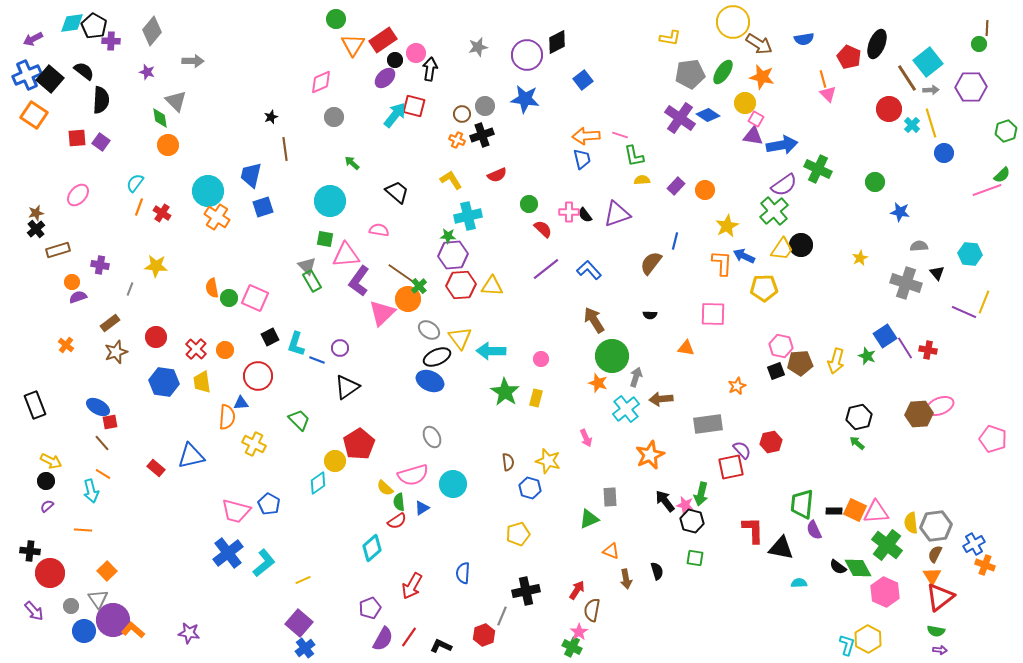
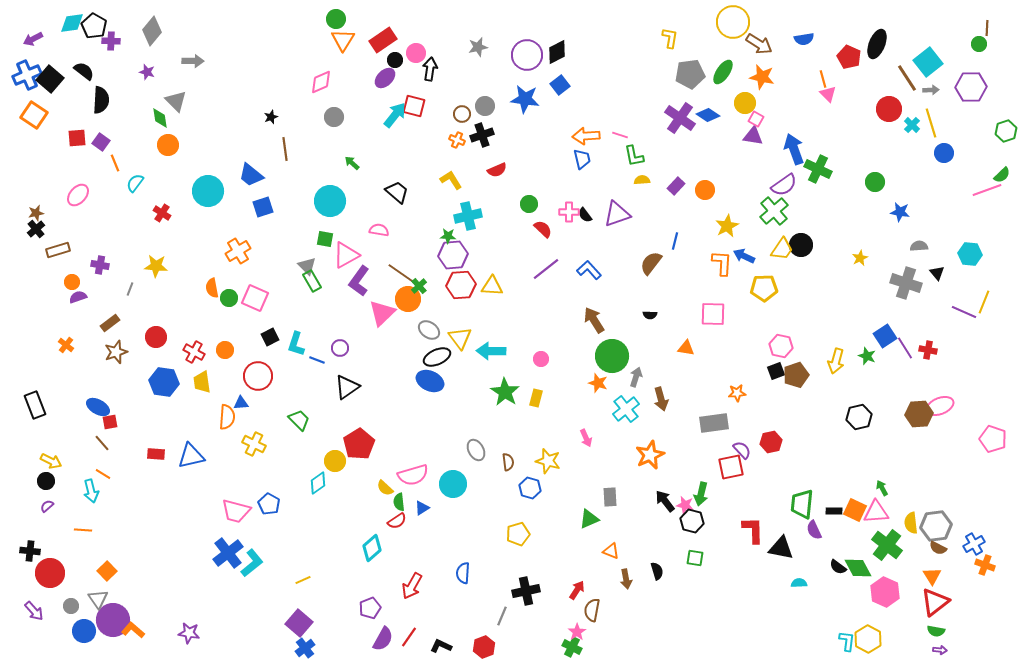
yellow L-shape at (670, 38): rotated 90 degrees counterclockwise
black diamond at (557, 42): moved 10 px down
orange triangle at (353, 45): moved 10 px left, 5 px up
blue square at (583, 80): moved 23 px left, 5 px down
blue arrow at (782, 145): moved 12 px right, 4 px down; rotated 100 degrees counterclockwise
blue trapezoid at (251, 175): rotated 64 degrees counterclockwise
red semicircle at (497, 175): moved 5 px up
orange line at (139, 207): moved 24 px left, 44 px up; rotated 42 degrees counterclockwise
orange cross at (217, 217): moved 21 px right, 34 px down; rotated 25 degrees clockwise
pink triangle at (346, 255): rotated 24 degrees counterclockwise
red cross at (196, 349): moved 2 px left, 3 px down; rotated 15 degrees counterclockwise
brown pentagon at (800, 363): moved 4 px left, 12 px down; rotated 15 degrees counterclockwise
orange star at (737, 386): moved 7 px down; rotated 18 degrees clockwise
brown arrow at (661, 399): rotated 100 degrees counterclockwise
gray rectangle at (708, 424): moved 6 px right, 1 px up
gray ellipse at (432, 437): moved 44 px right, 13 px down
green arrow at (857, 443): moved 25 px right, 45 px down; rotated 21 degrees clockwise
red rectangle at (156, 468): moved 14 px up; rotated 36 degrees counterclockwise
brown semicircle at (935, 554): moved 3 px right, 6 px up; rotated 90 degrees counterclockwise
cyan L-shape at (264, 563): moved 12 px left
red triangle at (940, 597): moved 5 px left, 5 px down
pink star at (579, 632): moved 2 px left
red hexagon at (484, 635): moved 12 px down
cyan L-shape at (847, 645): moved 4 px up; rotated 10 degrees counterclockwise
